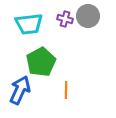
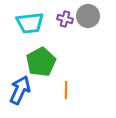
cyan trapezoid: moved 1 px right, 1 px up
